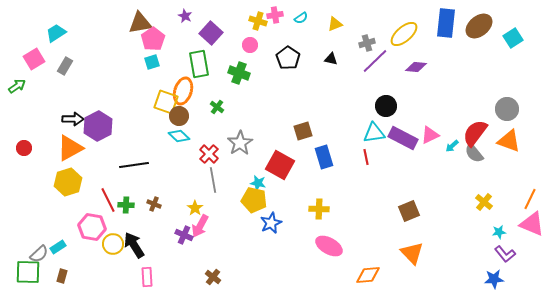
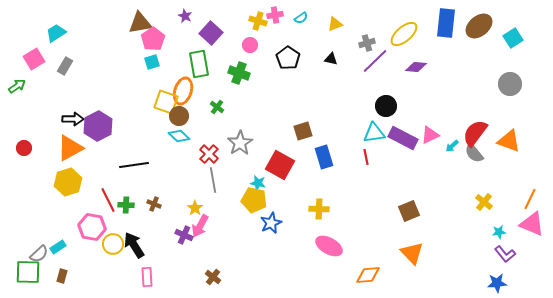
gray circle at (507, 109): moved 3 px right, 25 px up
blue star at (494, 279): moved 3 px right, 4 px down
